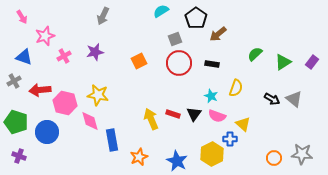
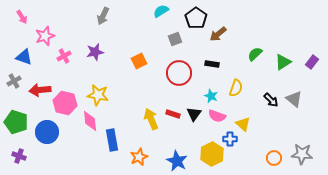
red circle: moved 10 px down
black arrow: moved 1 px left, 1 px down; rotated 14 degrees clockwise
pink diamond: rotated 10 degrees clockwise
